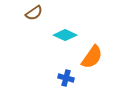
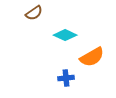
orange semicircle: rotated 25 degrees clockwise
blue cross: rotated 21 degrees counterclockwise
